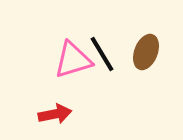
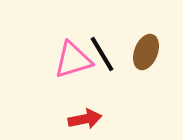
red arrow: moved 30 px right, 5 px down
